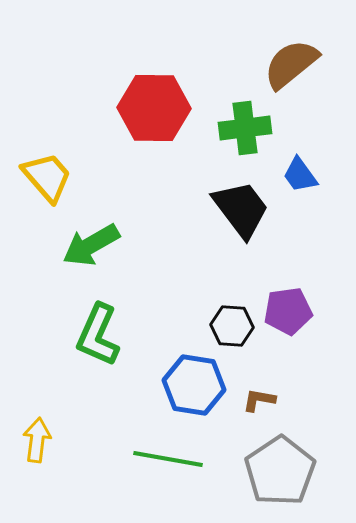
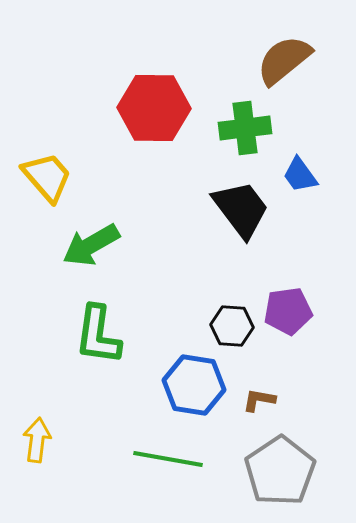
brown semicircle: moved 7 px left, 4 px up
green L-shape: rotated 16 degrees counterclockwise
